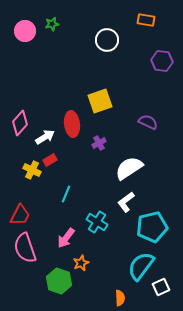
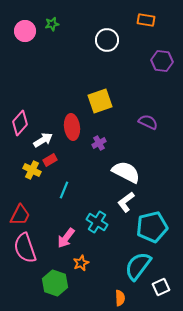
red ellipse: moved 3 px down
white arrow: moved 2 px left, 3 px down
white semicircle: moved 3 px left, 4 px down; rotated 60 degrees clockwise
cyan line: moved 2 px left, 4 px up
cyan semicircle: moved 3 px left
green hexagon: moved 4 px left, 2 px down
